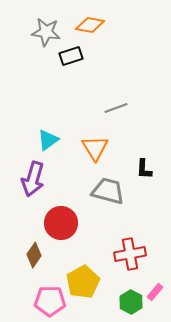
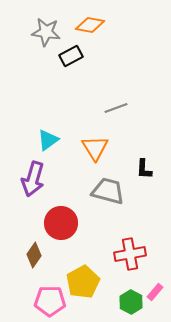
black rectangle: rotated 10 degrees counterclockwise
